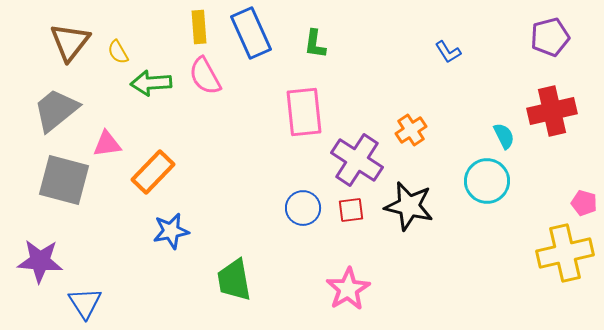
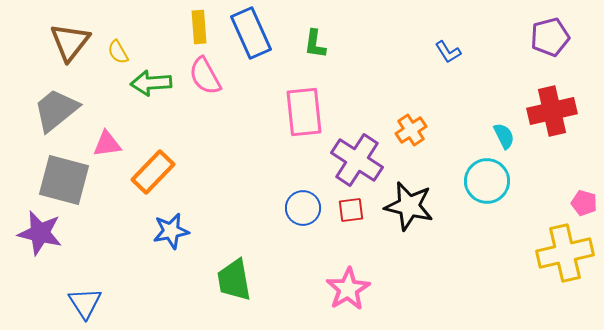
purple star: moved 28 px up; rotated 9 degrees clockwise
